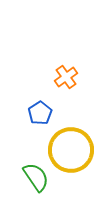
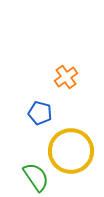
blue pentagon: rotated 25 degrees counterclockwise
yellow circle: moved 1 px down
